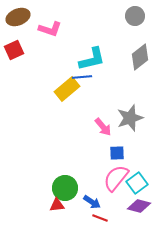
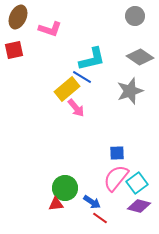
brown ellipse: rotated 45 degrees counterclockwise
red square: rotated 12 degrees clockwise
gray diamond: rotated 72 degrees clockwise
blue line: rotated 36 degrees clockwise
gray star: moved 27 px up
pink arrow: moved 27 px left, 19 px up
red triangle: moved 1 px left, 1 px up
red line: rotated 14 degrees clockwise
